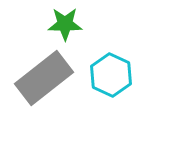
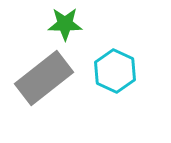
cyan hexagon: moved 4 px right, 4 px up
